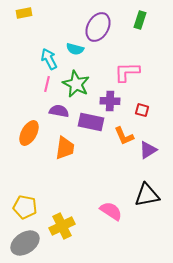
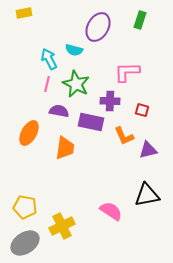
cyan semicircle: moved 1 px left, 1 px down
purple triangle: rotated 18 degrees clockwise
